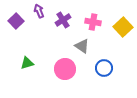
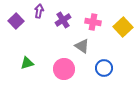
purple arrow: rotated 32 degrees clockwise
pink circle: moved 1 px left
